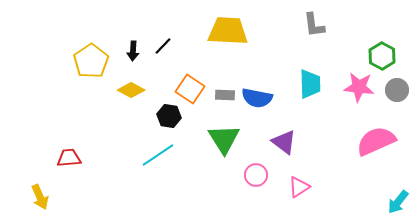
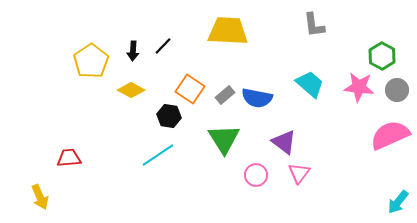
cyan trapezoid: rotated 48 degrees counterclockwise
gray rectangle: rotated 42 degrees counterclockwise
pink semicircle: moved 14 px right, 6 px up
pink triangle: moved 14 px up; rotated 20 degrees counterclockwise
